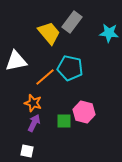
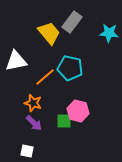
pink hexagon: moved 6 px left, 1 px up
purple arrow: rotated 108 degrees clockwise
